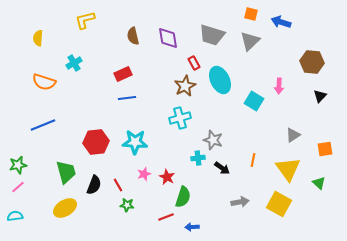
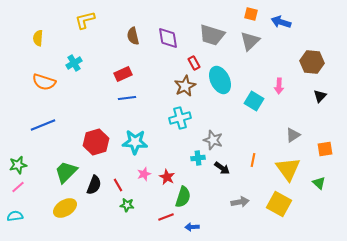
red hexagon at (96, 142): rotated 10 degrees counterclockwise
green trapezoid at (66, 172): rotated 120 degrees counterclockwise
